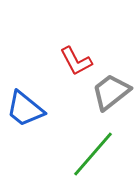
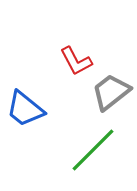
green line: moved 4 px up; rotated 4 degrees clockwise
